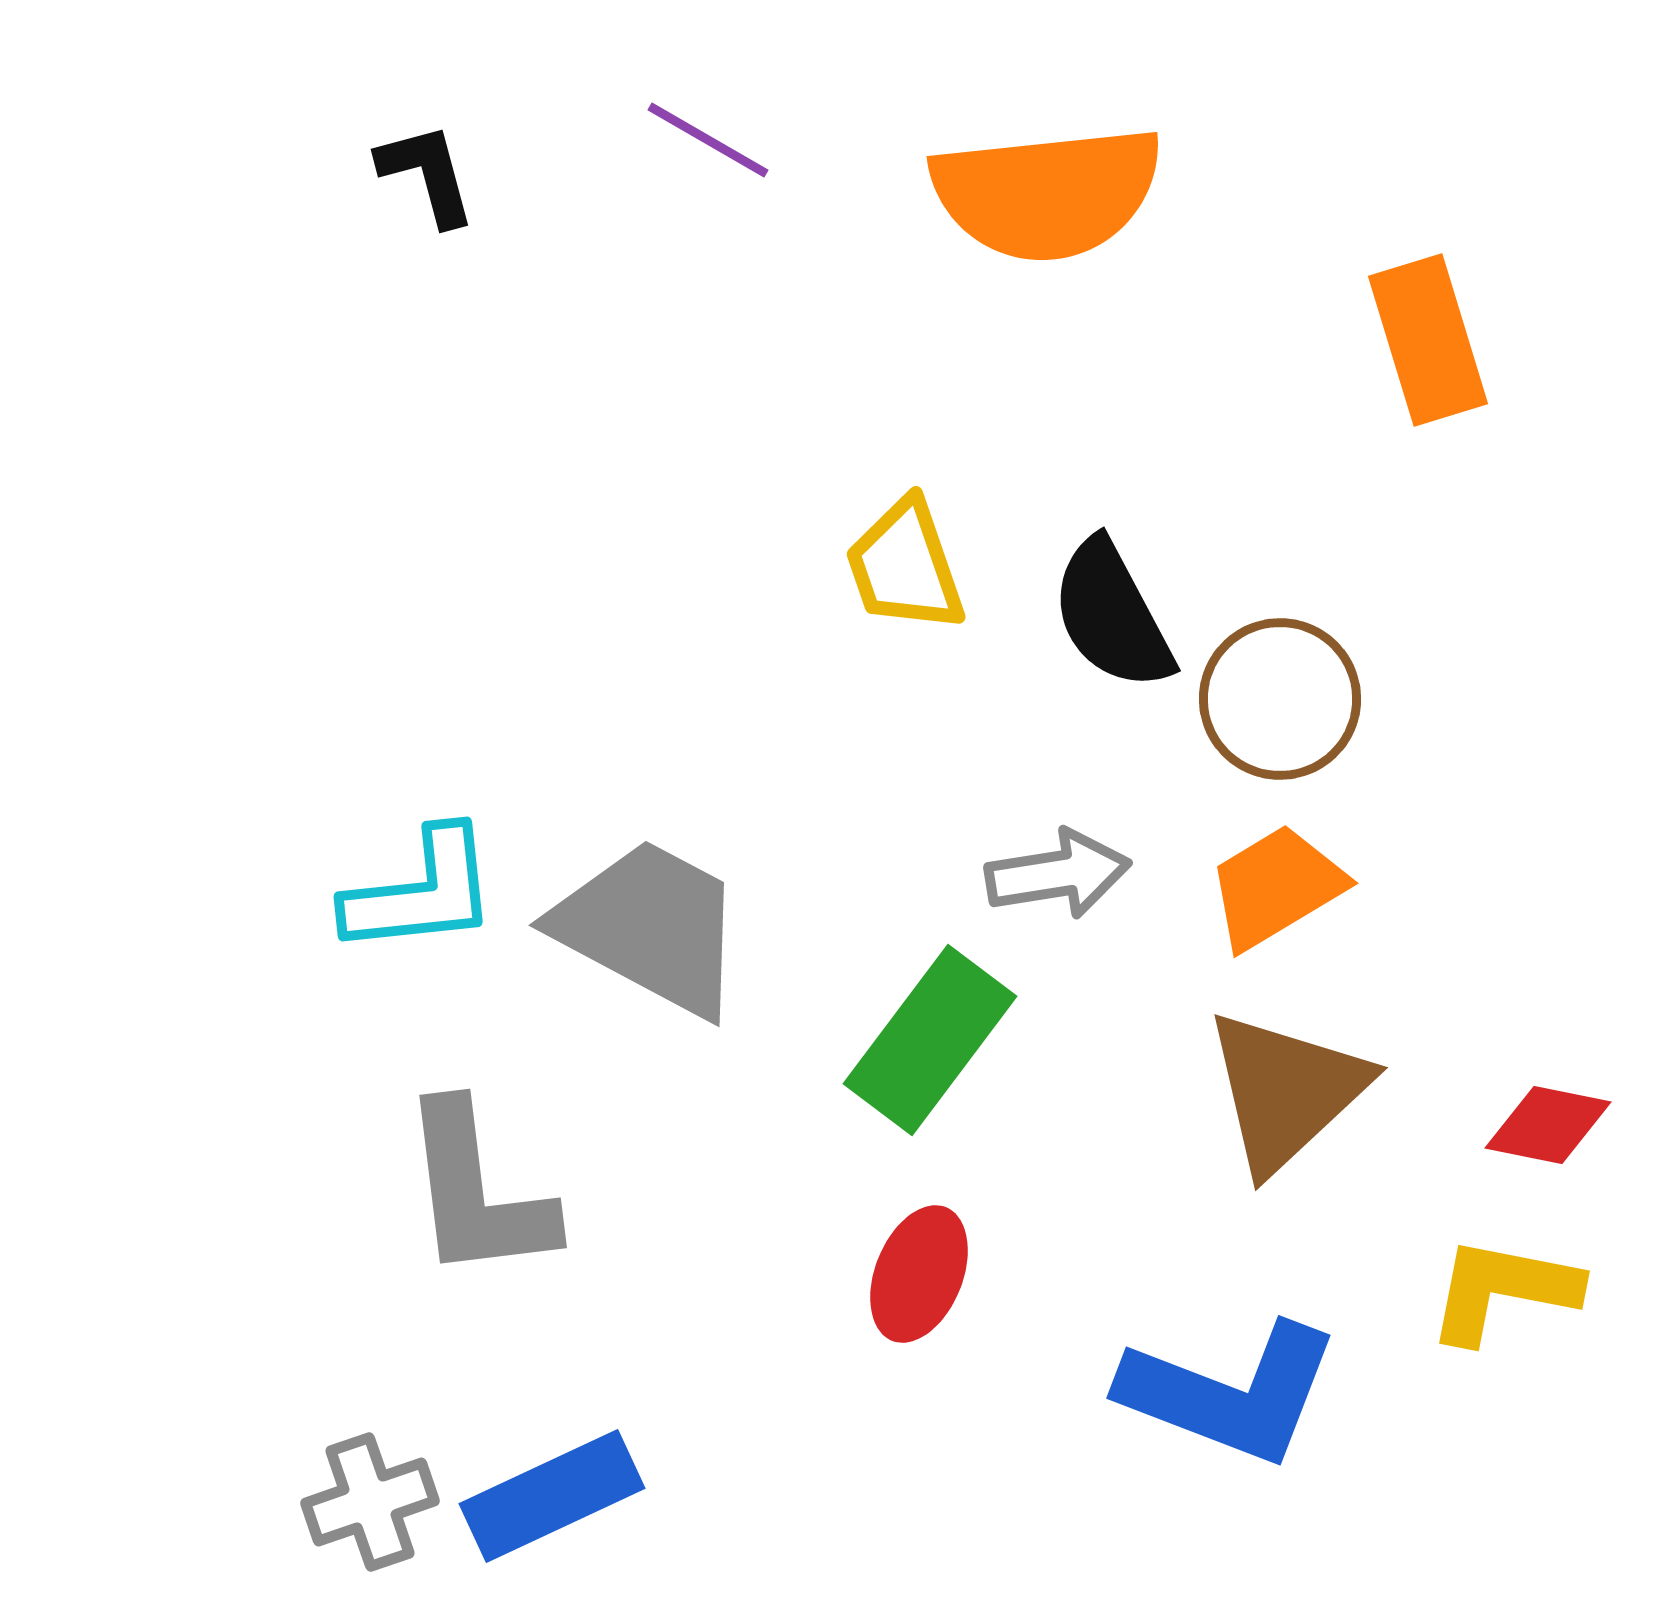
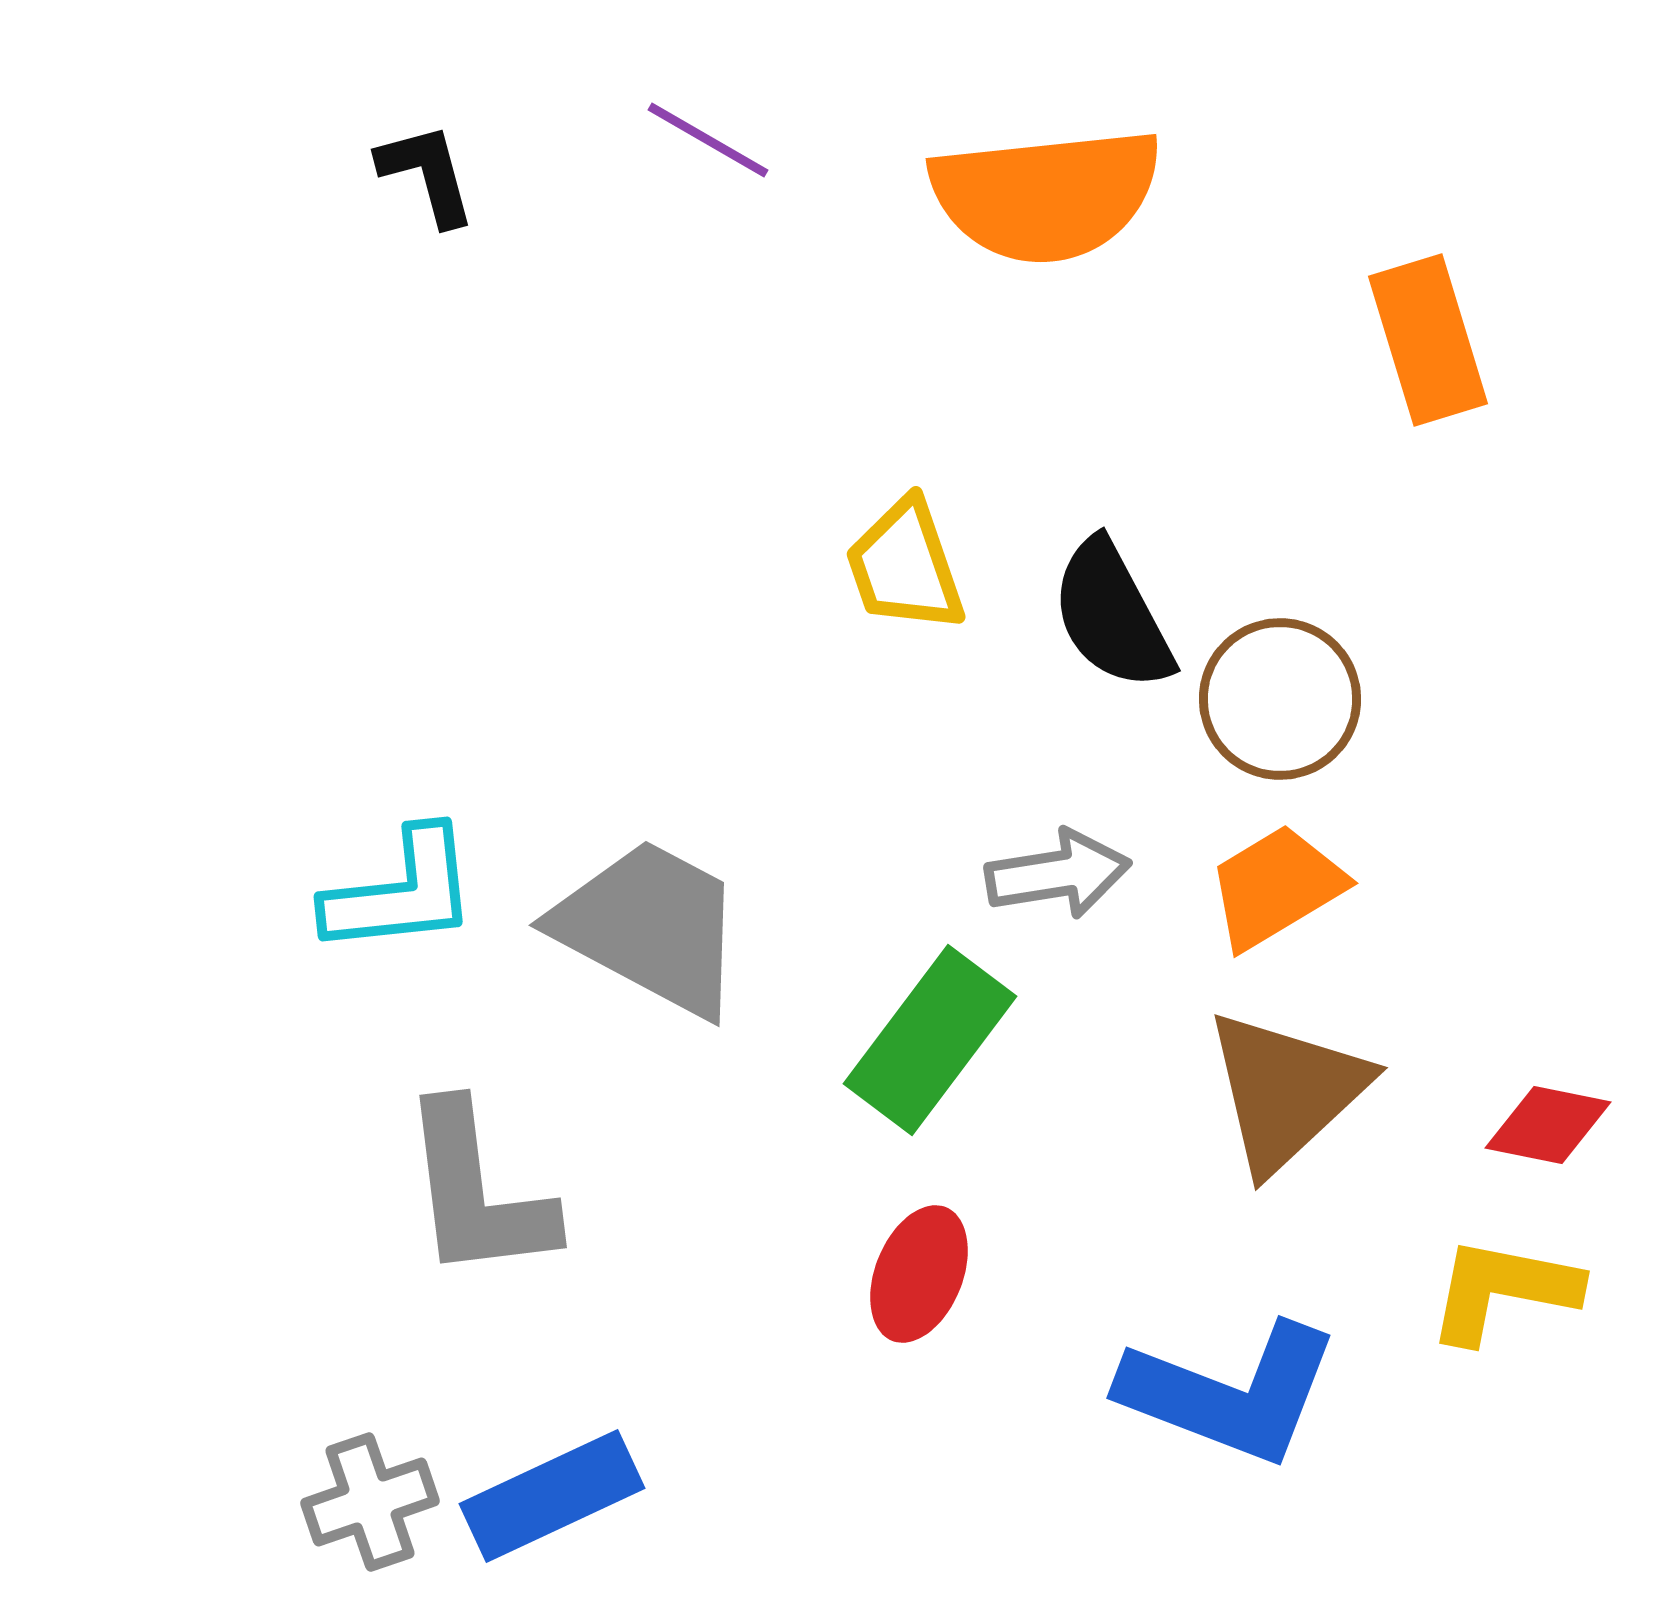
orange semicircle: moved 1 px left, 2 px down
cyan L-shape: moved 20 px left
